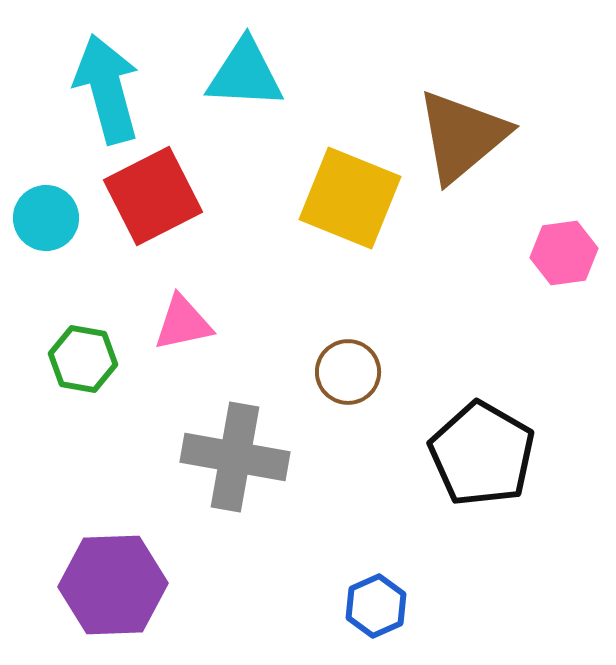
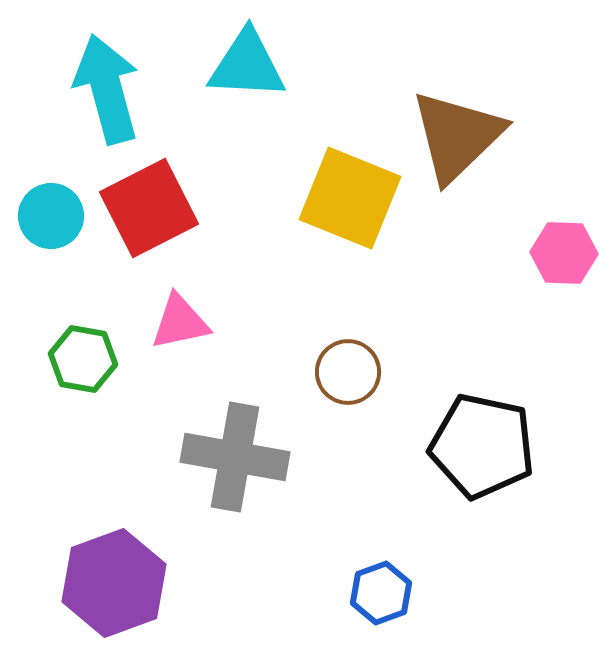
cyan triangle: moved 2 px right, 9 px up
brown triangle: moved 5 px left; rotated 4 degrees counterclockwise
red square: moved 4 px left, 12 px down
cyan circle: moved 5 px right, 2 px up
pink hexagon: rotated 10 degrees clockwise
pink triangle: moved 3 px left, 1 px up
black pentagon: moved 8 px up; rotated 18 degrees counterclockwise
purple hexagon: moved 1 px right, 2 px up; rotated 18 degrees counterclockwise
blue hexagon: moved 5 px right, 13 px up; rotated 4 degrees clockwise
